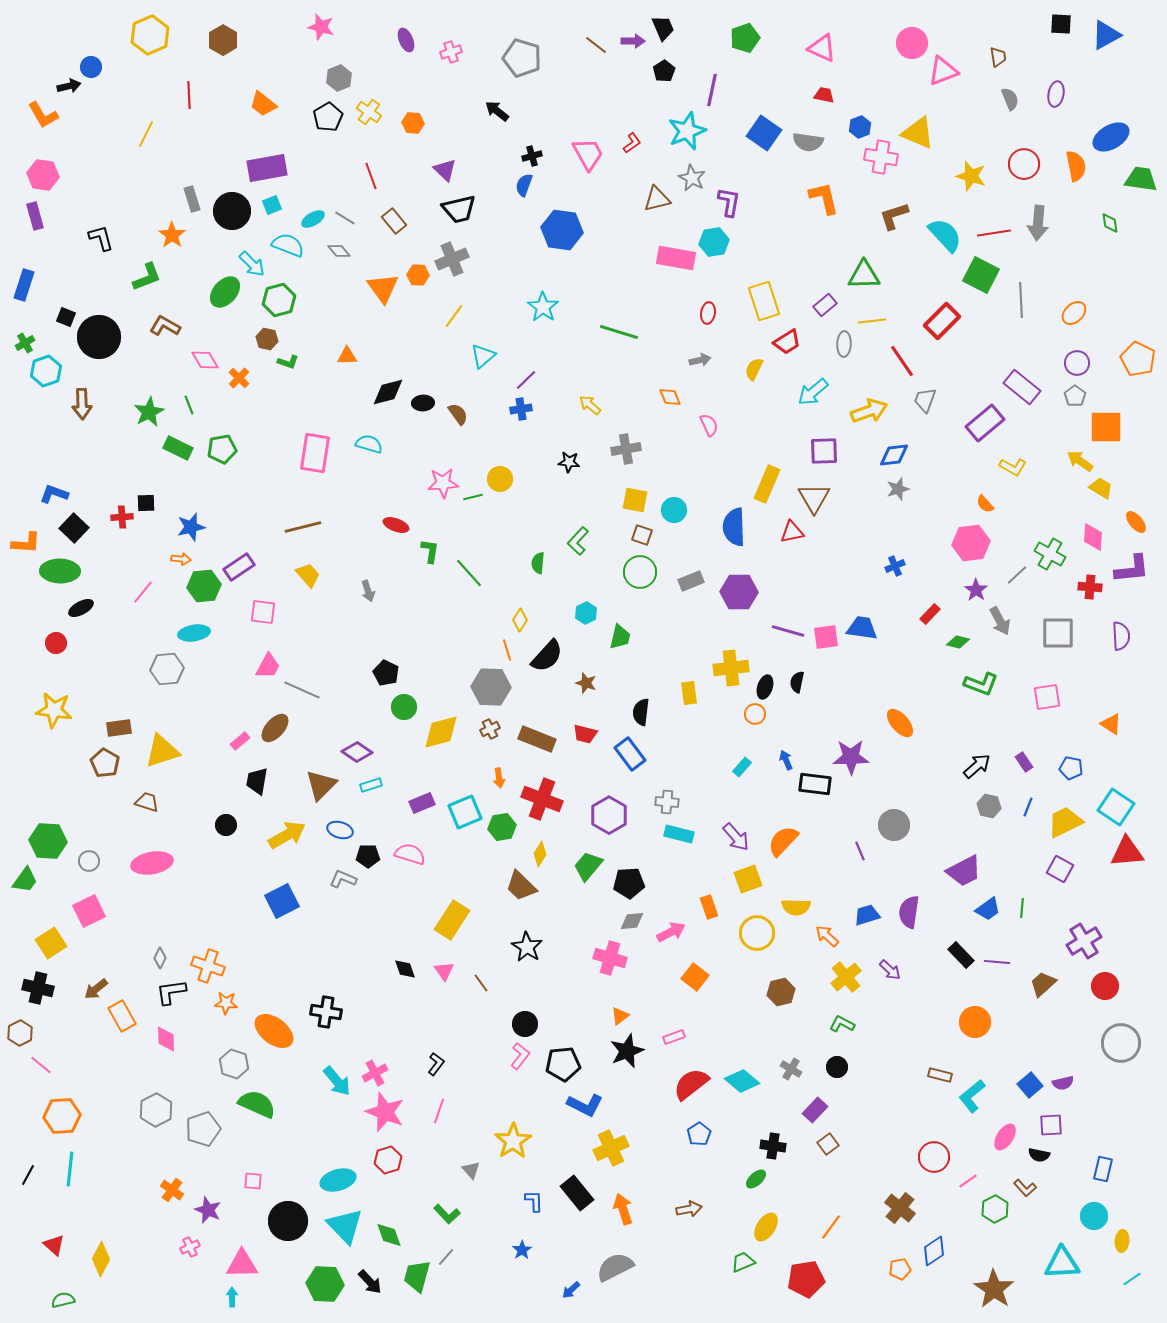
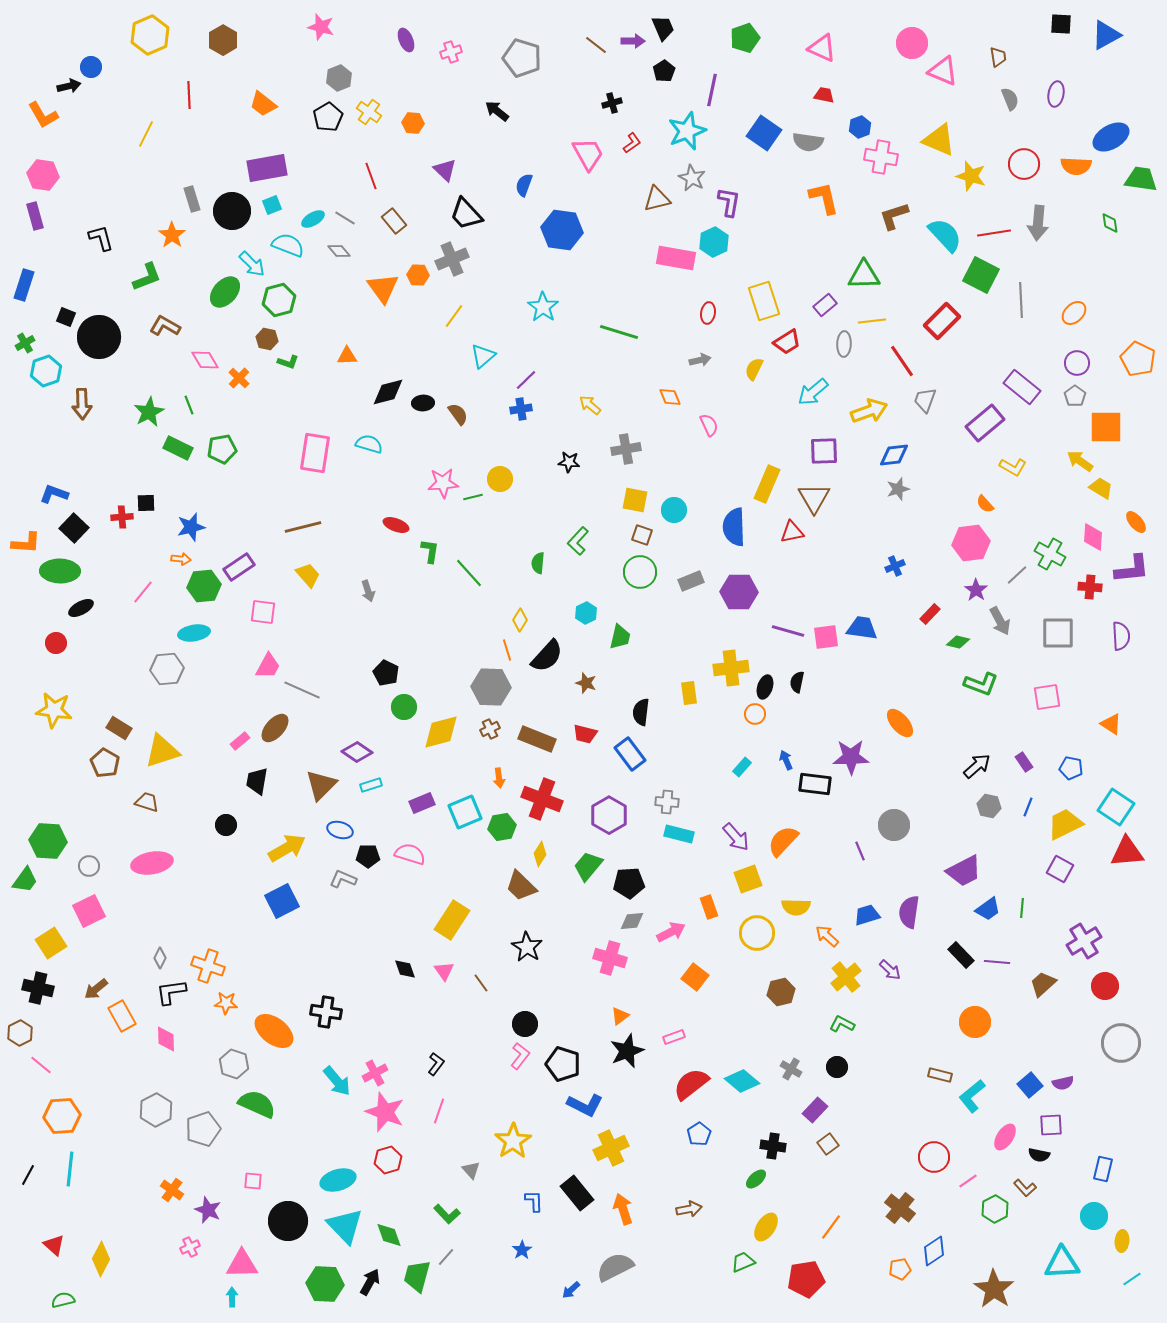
pink triangle at (943, 71): rotated 44 degrees clockwise
yellow triangle at (918, 133): moved 21 px right, 7 px down
black cross at (532, 156): moved 80 px right, 53 px up
orange semicircle at (1076, 166): rotated 104 degrees clockwise
black trapezoid at (459, 209): moved 7 px right, 5 px down; rotated 60 degrees clockwise
cyan hexagon at (714, 242): rotated 16 degrees counterclockwise
brown rectangle at (119, 728): rotated 40 degrees clockwise
yellow trapezoid at (1065, 822): moved 2 px down
yellow arrow at (287, 835): moved 13 px down
gray circle at (89, 861): moved 5 px down
black pentagon at (563, 1064): rotated 24 degrees clockwise
black arrow at (370, 1282): rotated 108 degrees counterclockwise
